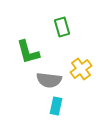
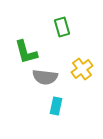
green L-shape: moved 2 px left
yellow cross: moved 1 px right
gray semicircle: moved 4 px left, 3 px up
